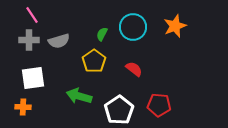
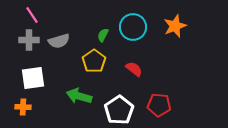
green semicircle: moved 1 px right, 1 px down
